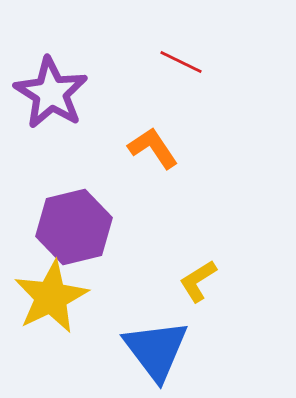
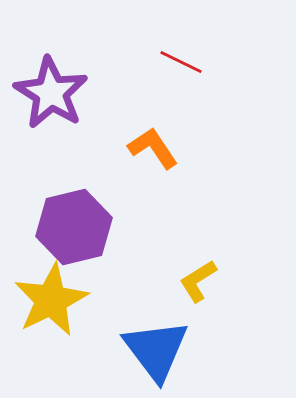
yellow star: moved 3 px down
